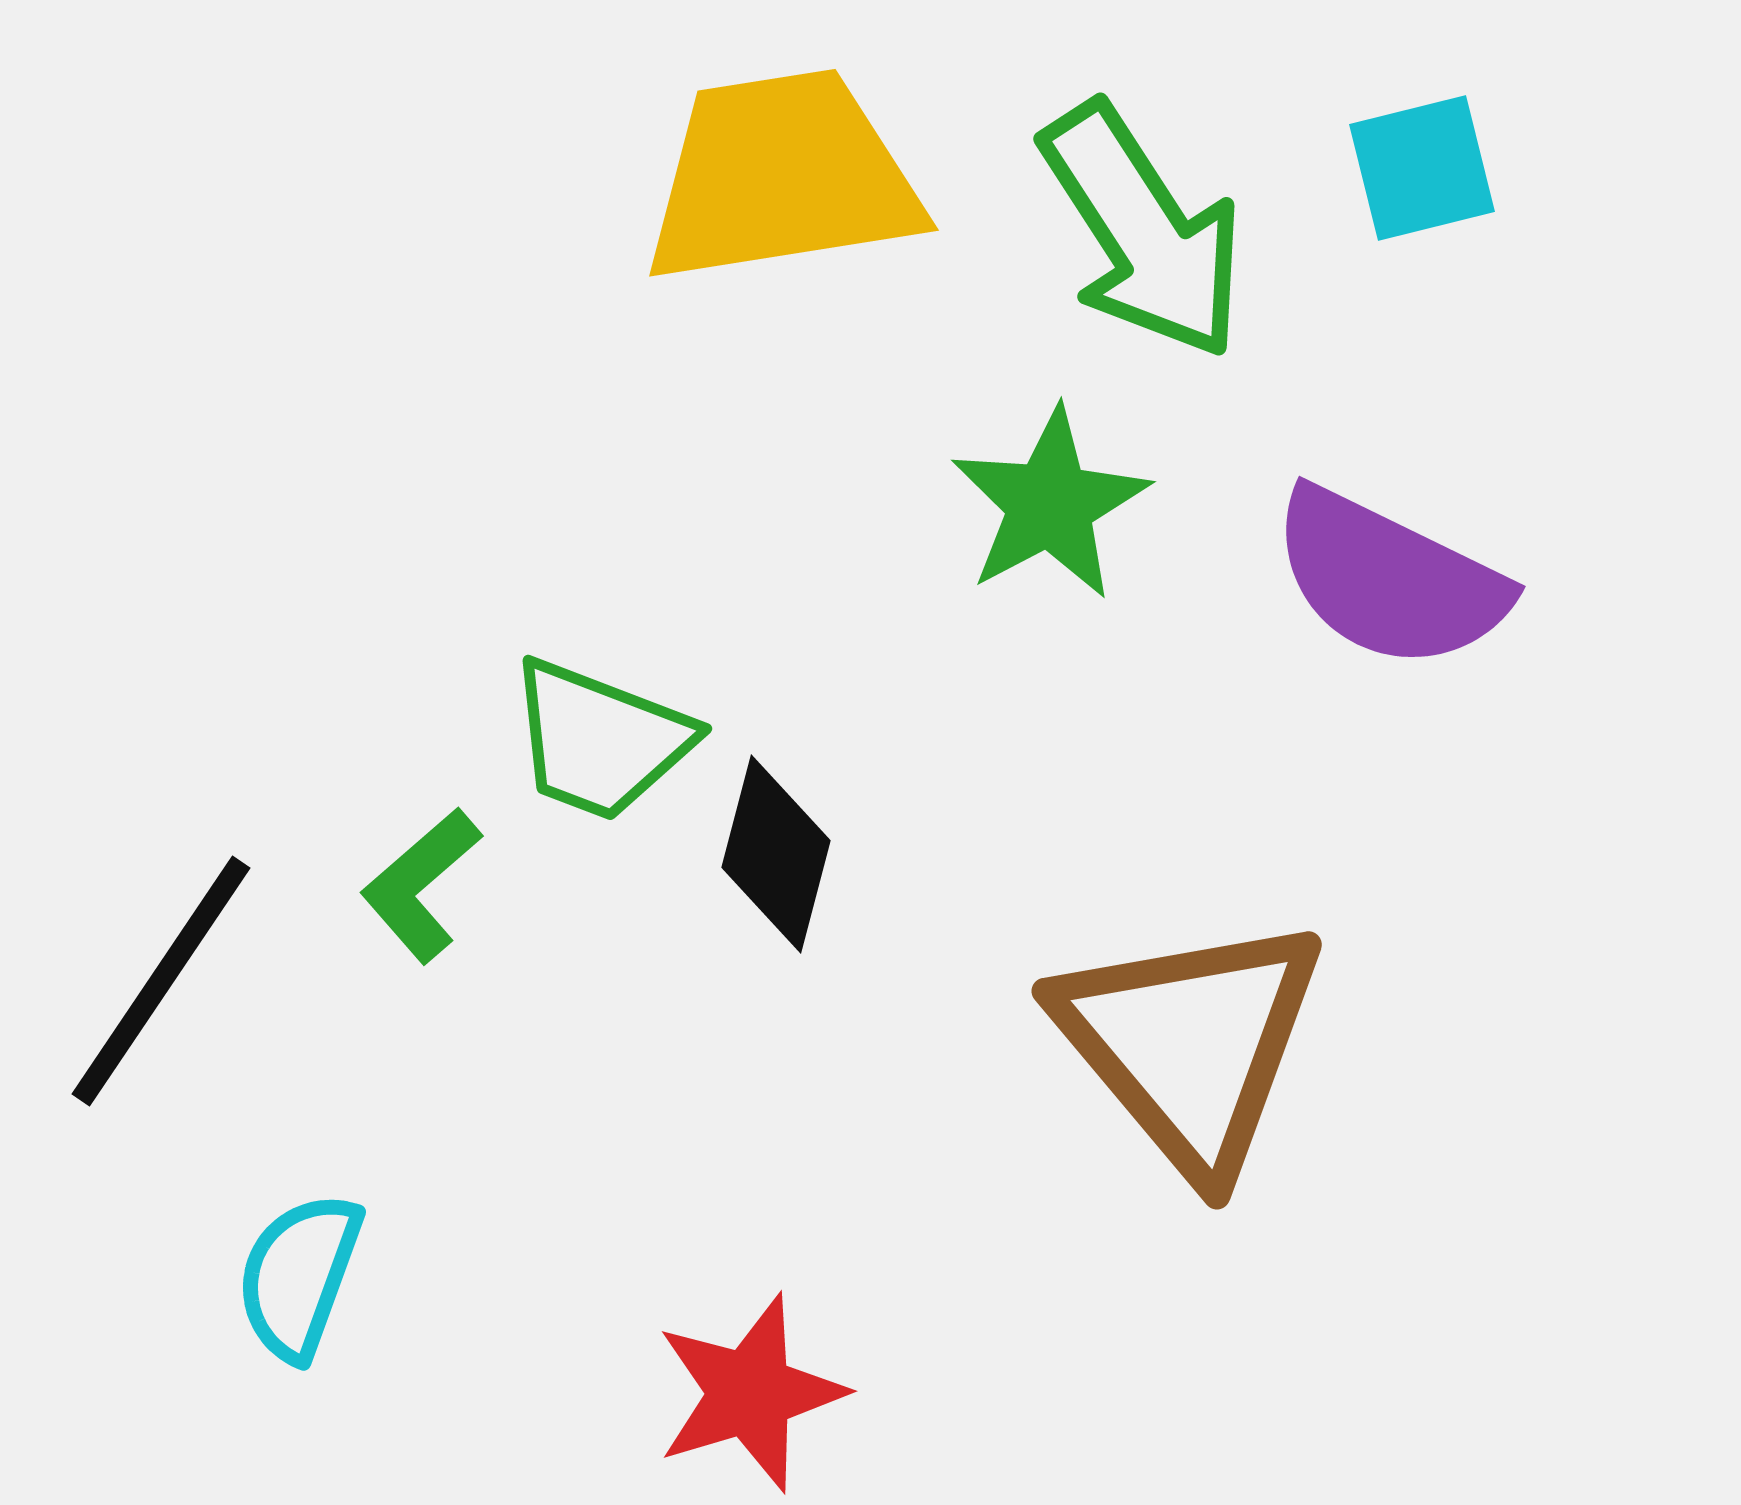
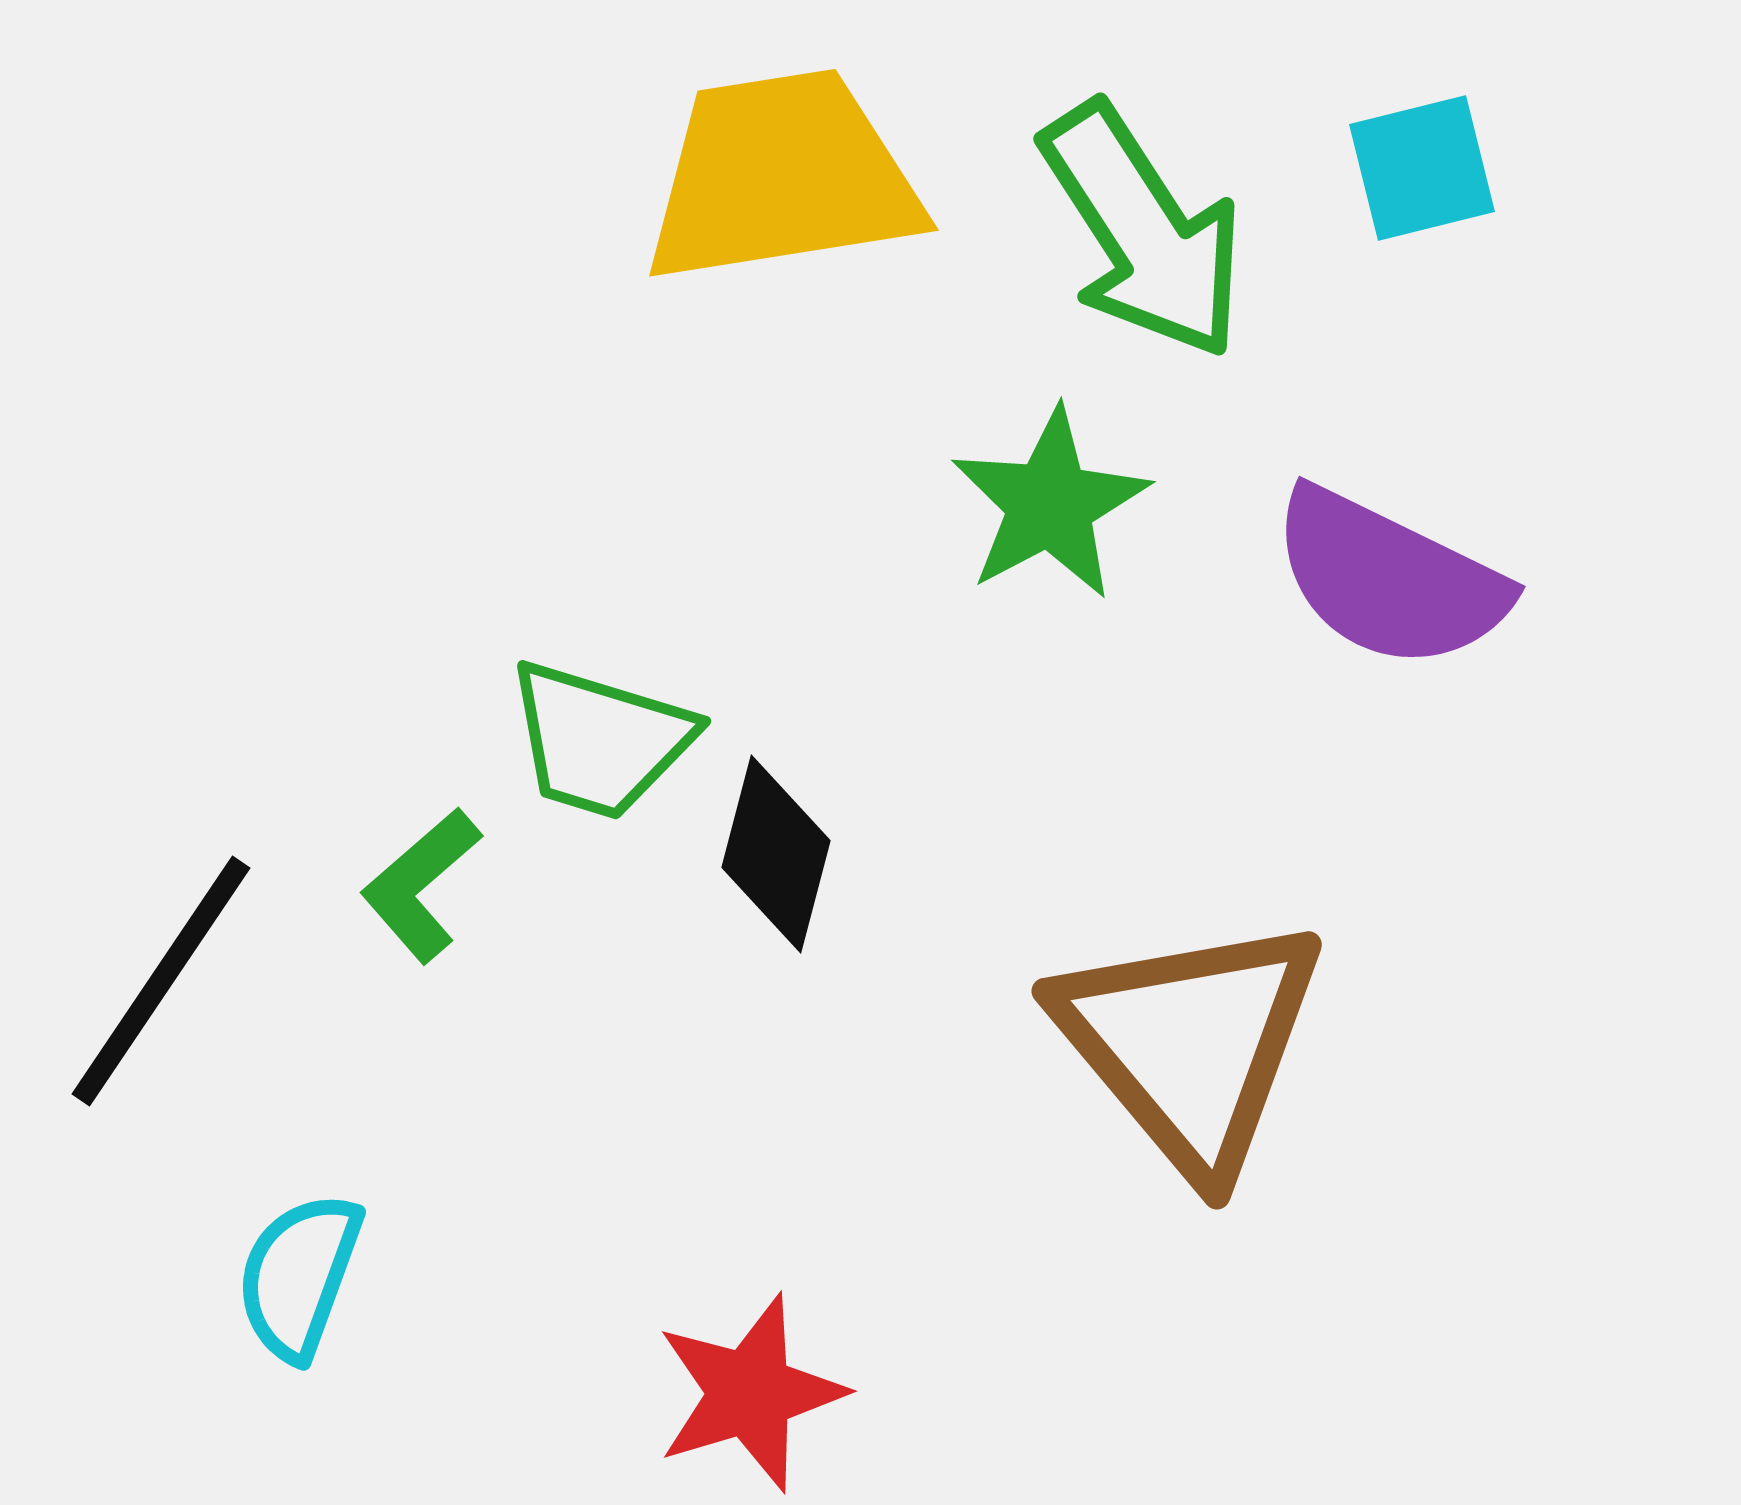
green trapezoid: rotated 4 degrees counterclockwise
